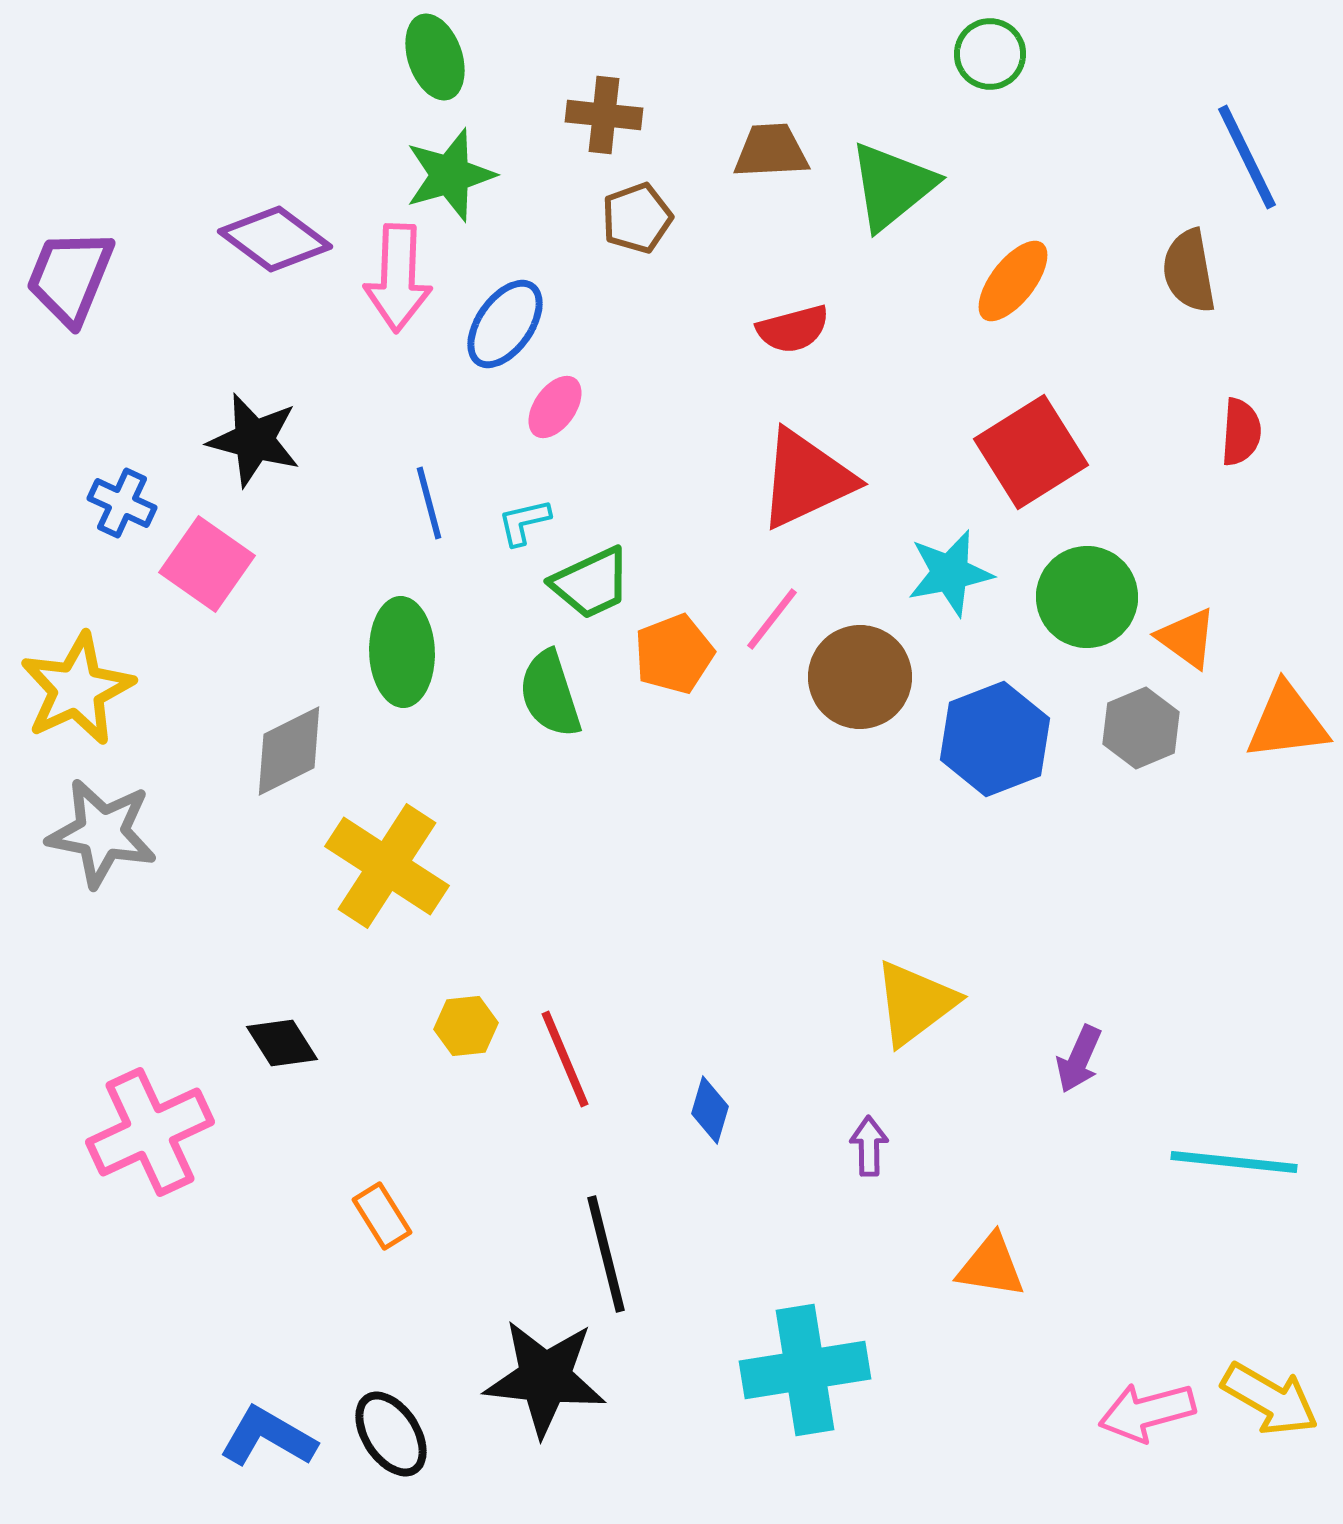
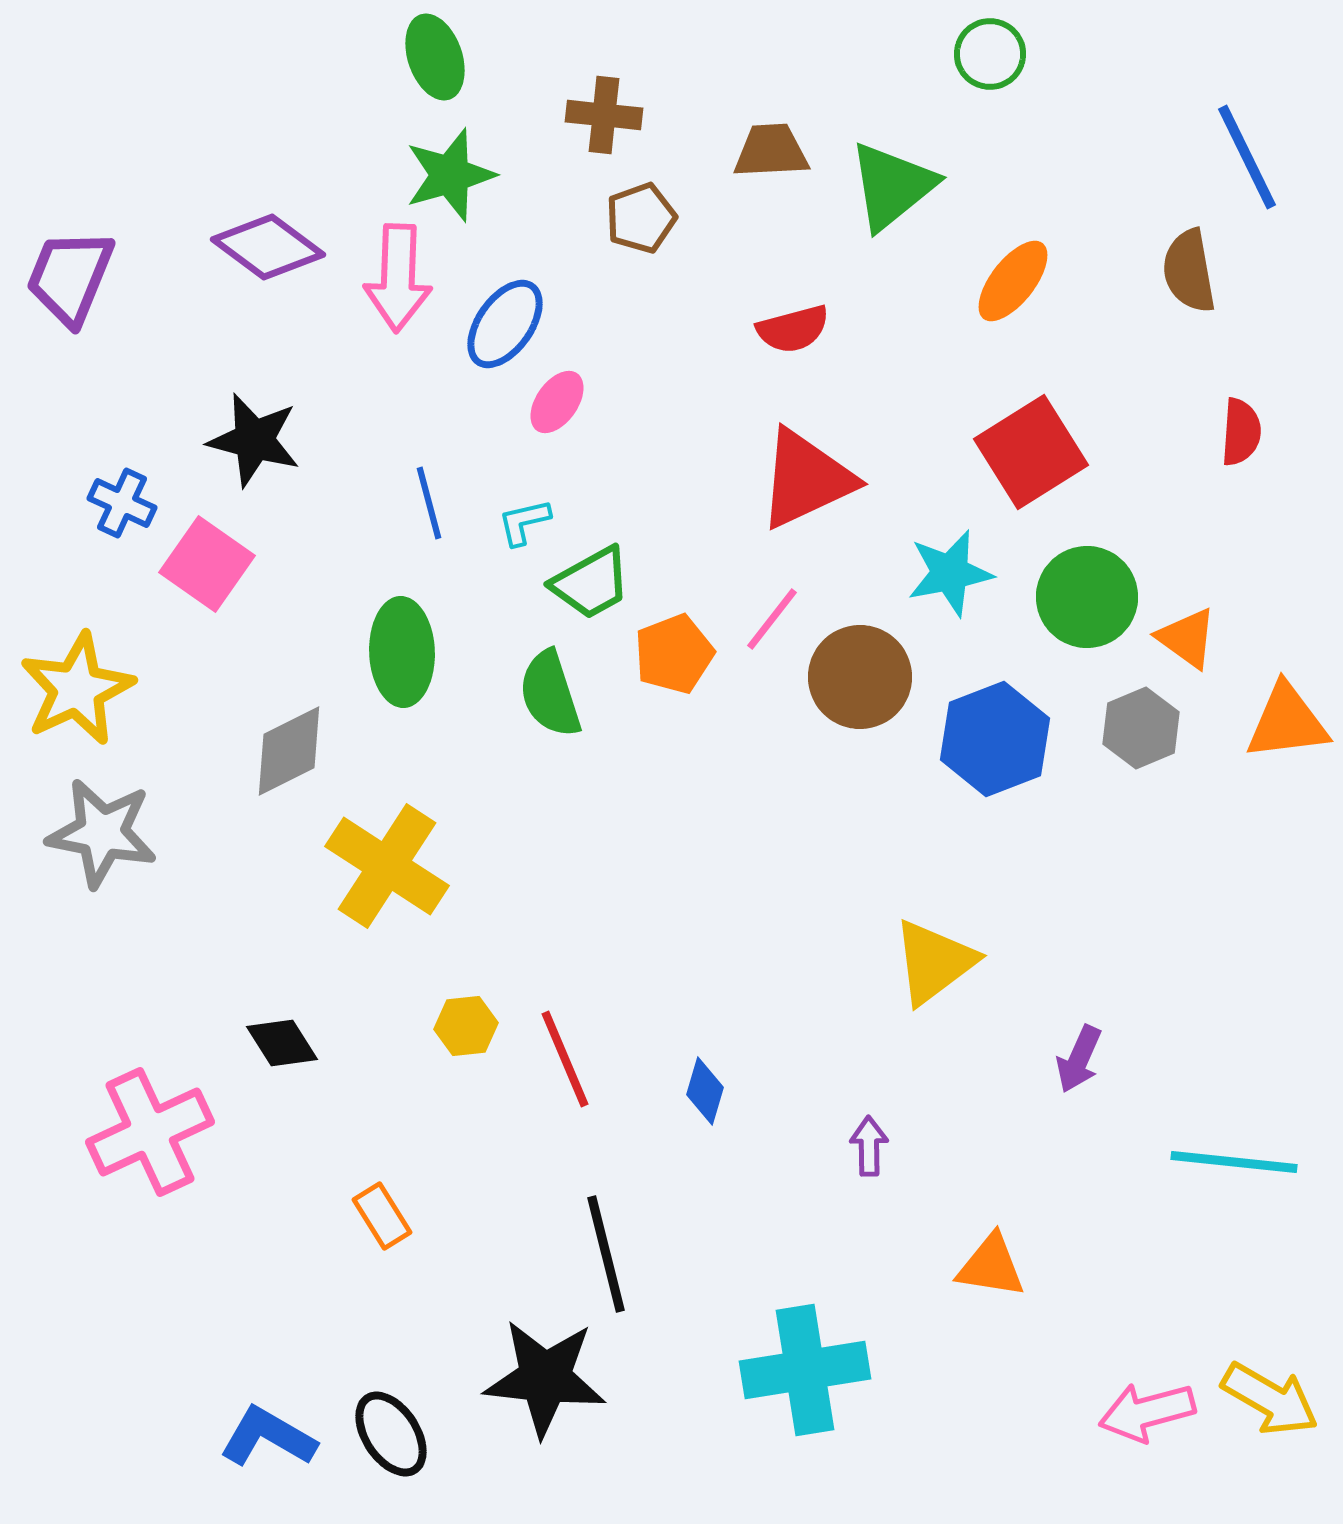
brown pentagon at (637, 218): moved 4 px right
purple diamond at (275, 239): moved 7 px left, 8 px down
pink ellipse at (555, 407): moved 2 px right, 5 px up
green trapezoid at (591, 583): rotated 4 degrees counterclockwise
yellow triangle at (915, 1003): moved 19 px right, 41 px up
blue diamond at (710, 1110): moved 5 px left, 19 px up
